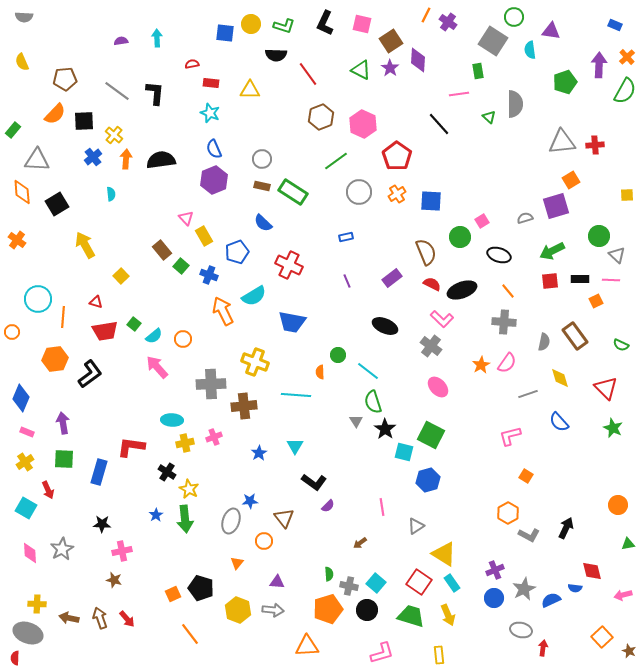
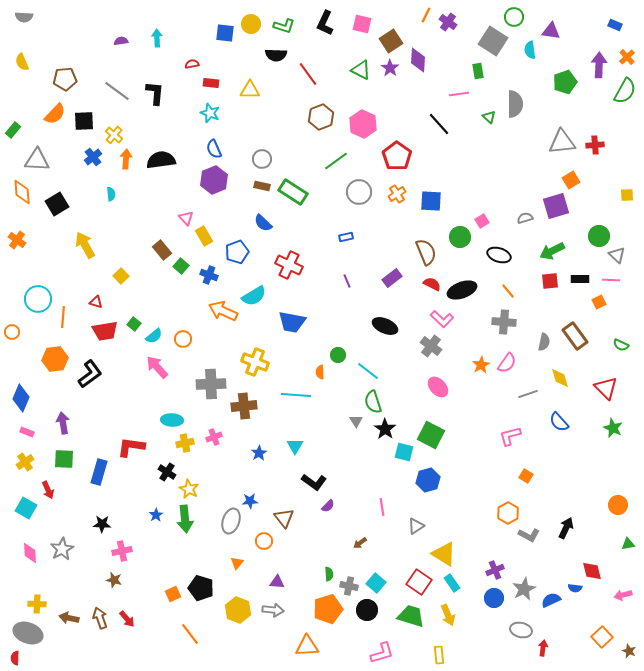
orange square at (596, 301): moved 3 px right, 1 px down
orange arrow at (223, 311): rotated 40 degrees counterclockwise
